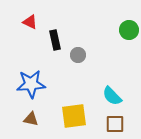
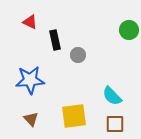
blue star: moved 1 px left, 4 px up
brown triangle: rotated 35 degrees clockwise
